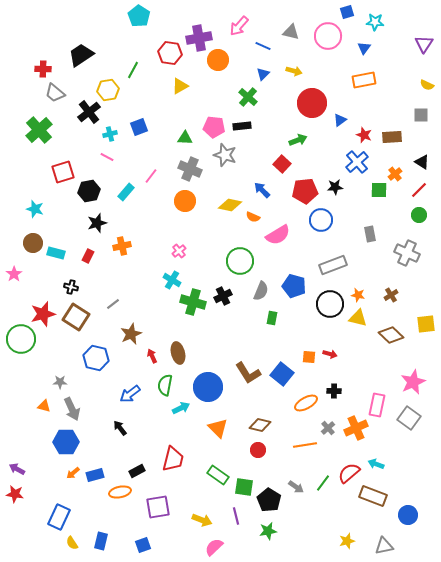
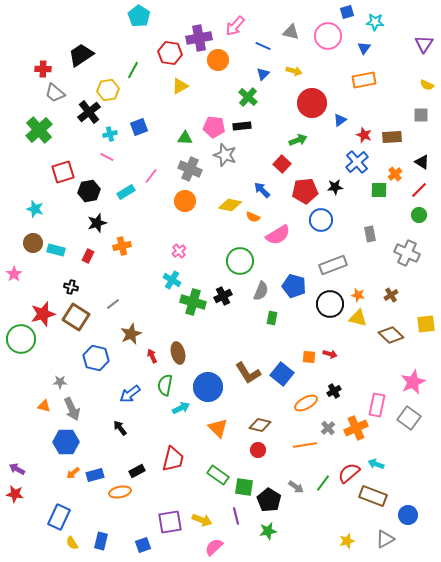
pink arrow at (239, 26): moved 4 px left
cyan rectangle at (126, 192): rotated 18 degrees clockwise
cyan rectangle at (56, 253): moved 3 px up
black cross at (334, 391): rotated 32 degrees counterclockwise
purple square at (158, 507): moved 12 px right, 15 px down
gray triangle at (384, 546): moved 1 px right, 7 px up; rotated 18 degrees counterclockwise
